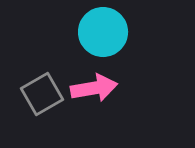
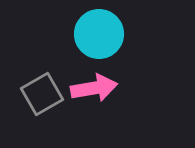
cyan circle: moved 4 px left, 2 px down
